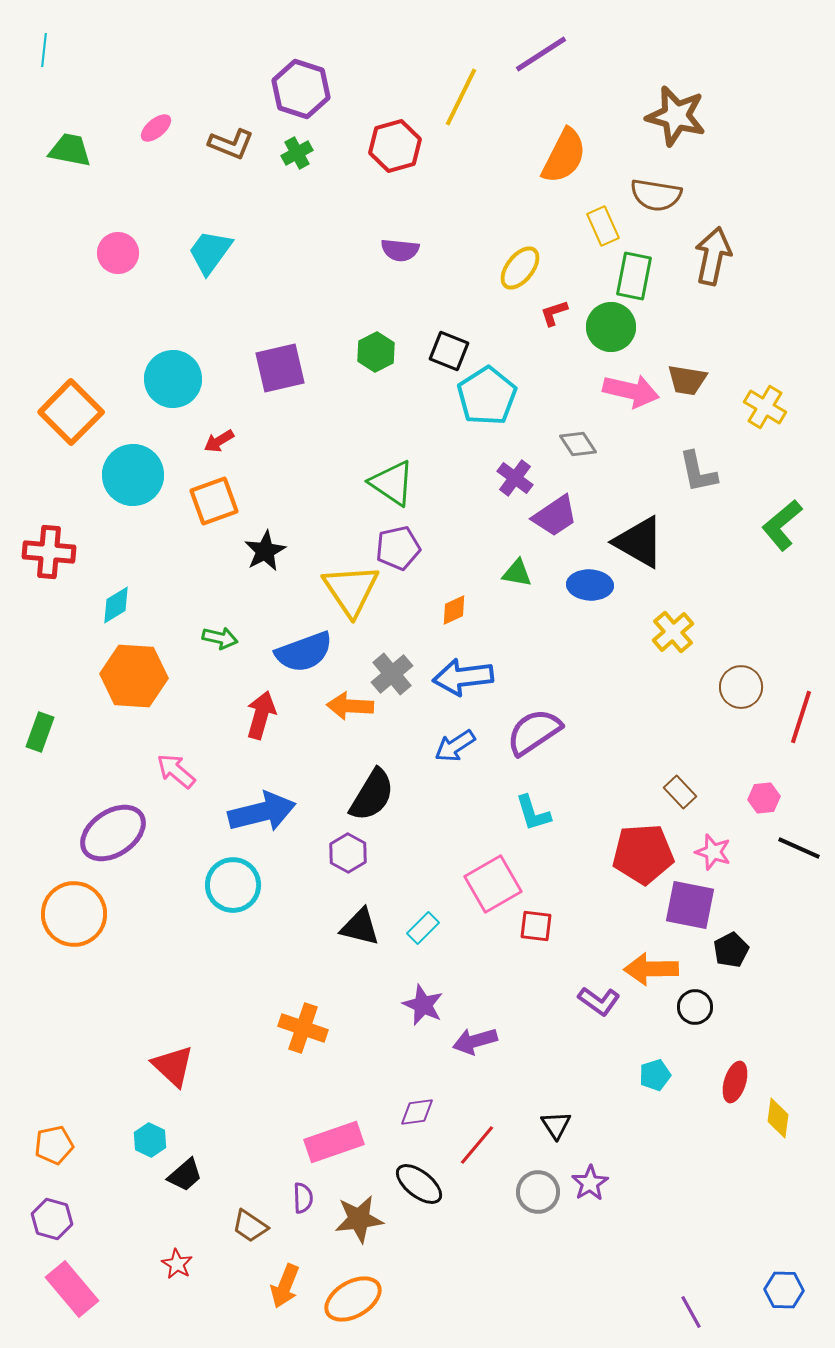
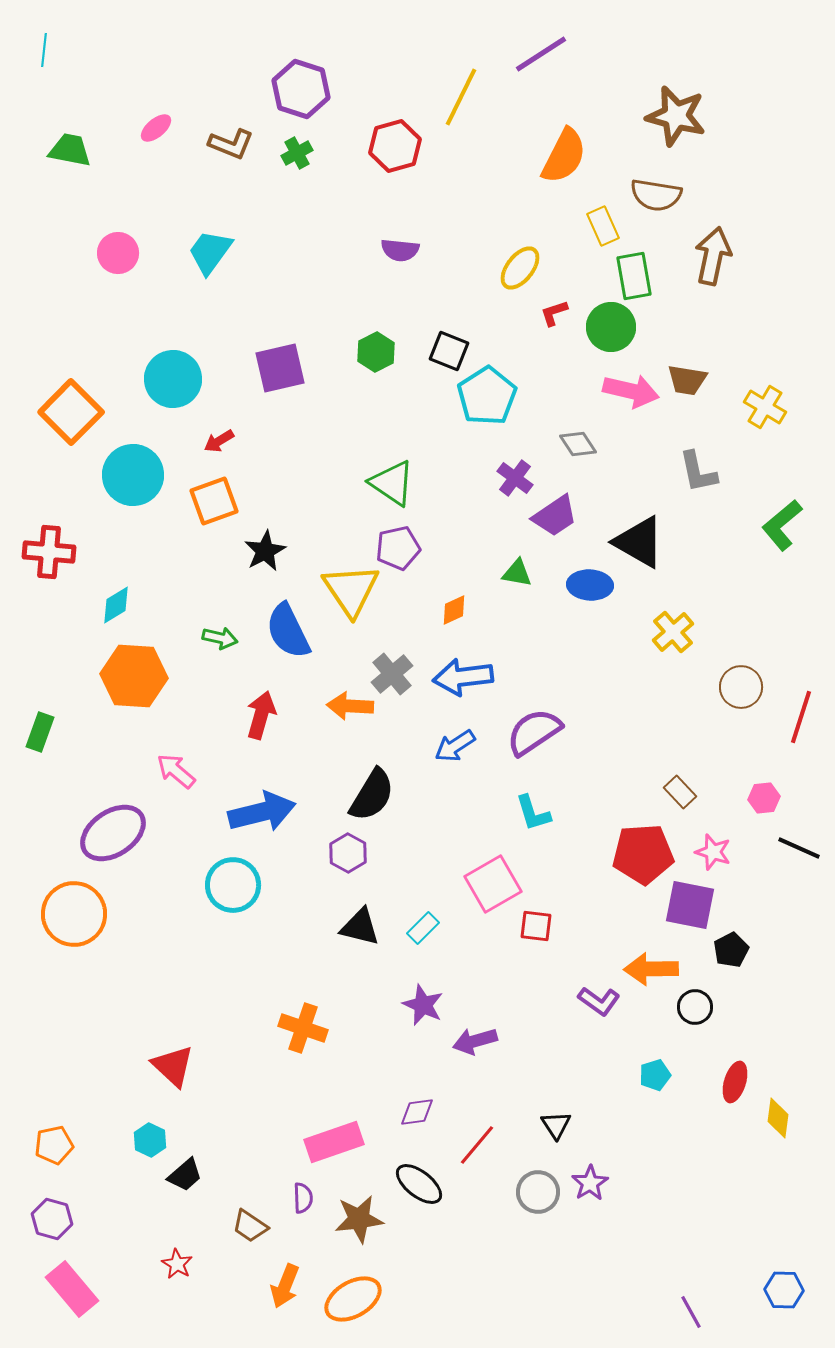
green rectangle at (634, 276): rotated 21 degrees counterclockwise
blue semicircle at (304, 652): moved 16 px left, 21 px up; rotated 84 degrees clockwise
